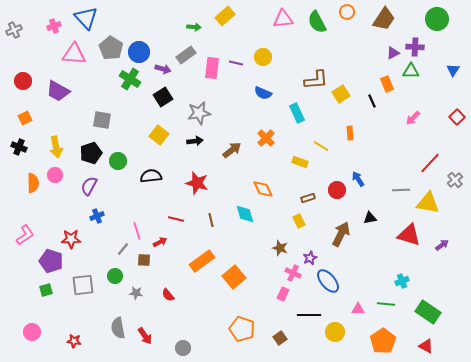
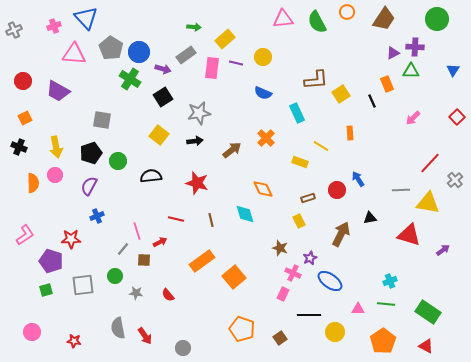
yellow rectangle at (225, 16): moved 23 px down
purple arrow at (442, 245): moved 1 px right, 5 px down
blue ellipse at (328, 281): moved 2 px right; rotated 15 degrees counterclockwise
cyan cross at (402, 281): moved 12 px left
